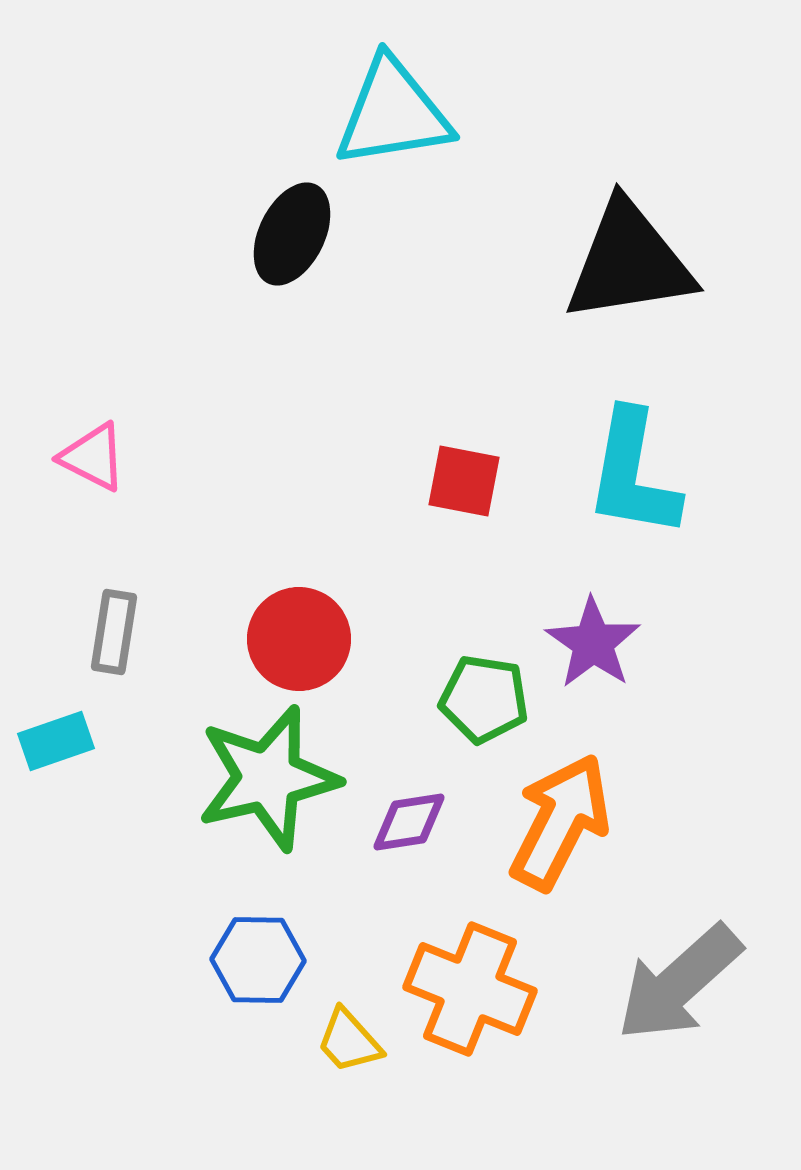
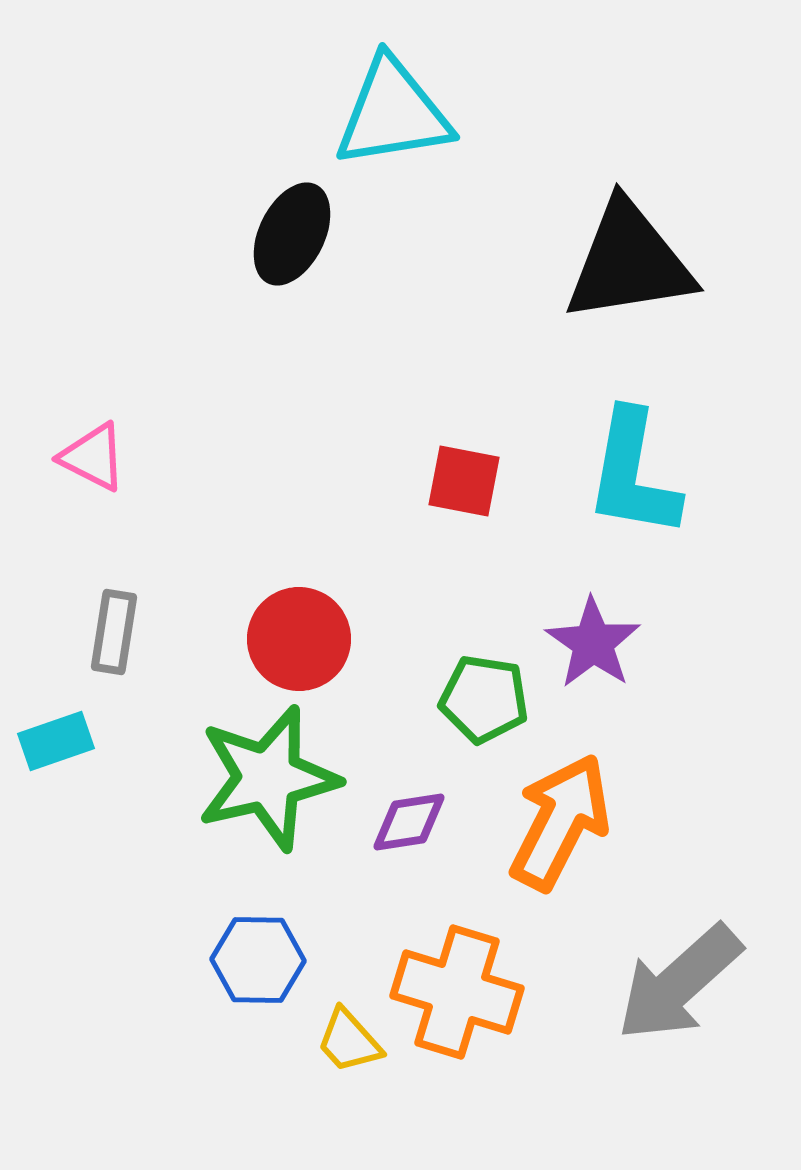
orange cross: moved 13 px left, 3 px down; rotated 5 degrees counterclockwise
